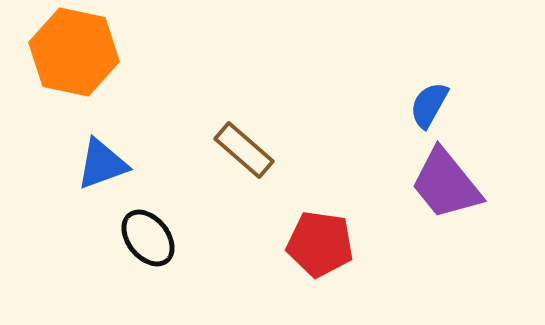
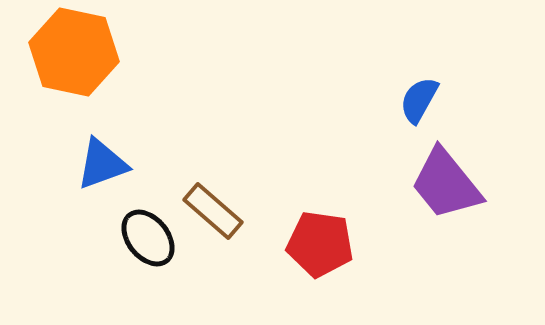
blue semicircle: moved 10 px left, 5 px up
brown rectangle: moved 31 px left, 61 px down
